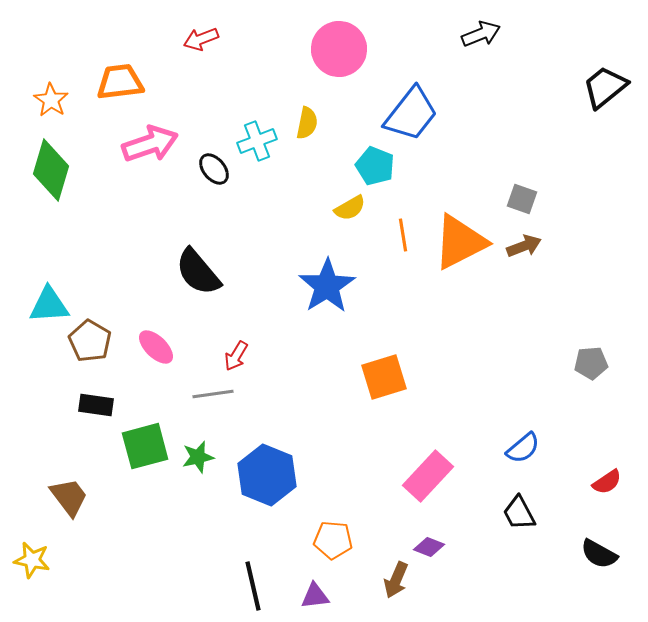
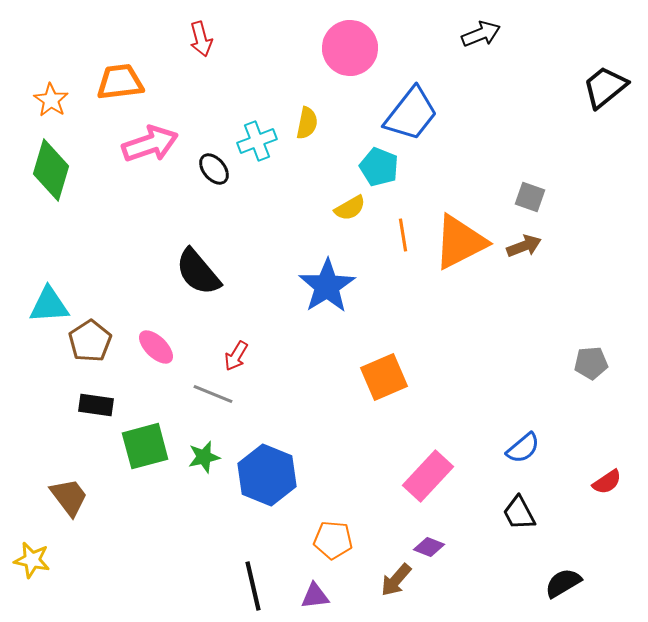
red arrow at (201, 39): rotated 84 degrees counterclockwise
pink circle at (339, 49): moved 11 px right, 1 px up
cyan pentagon at (375, 166): moved 4 px right, 1 px down
gray square at (522, 199): moved 8 px right, 2 px up
brown pentagon at (90, 341): rotated 9 degrees clockwise
orange square at (384, 377): rotated 6 degrees counterclockwise
gray line at (213, 394): rotated 30 degrees clockwise
green star at (198, 457): moved 6 px right
black semicircle at (599, 554): moved 36 px left, 29 px down; rotated 120 degrees clockwise
brown arrow at (396, 580): rotated 18 degrees clockwise
